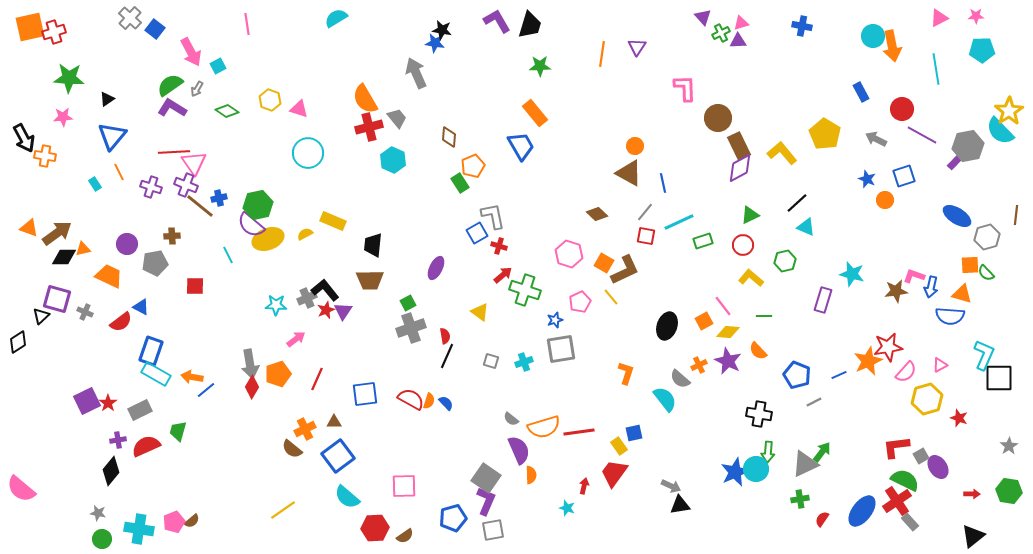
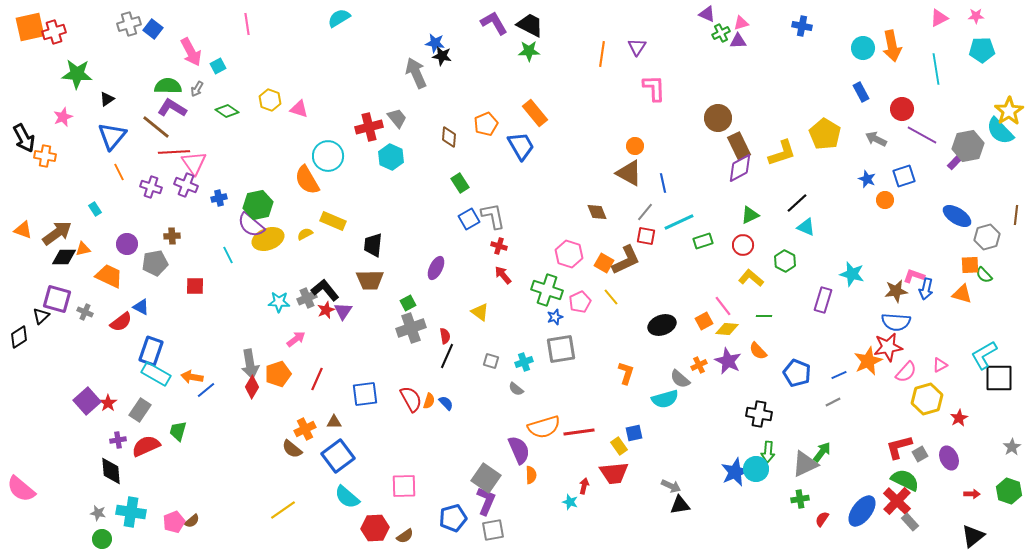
purple triangle at (703, 17): moved 4 px right, 3 px up; rotated 24 degrees counterclockwise
gray cross at (130, 18): moved 1 px left, 6 px down; rotated 30 degrees clockwise
cyan semicircle at (336, 18): moved 3 px right
purple L-shape at (497, 21): moved 3 px left, 2 px down
black trapezoid at (530, 25): rotated 80 degrees counterclockwise
blue square at (155, 29): moved 2 px left
black star at (442, 30): moved 26 px down
cyan circle at (873, 36): moved 10 px left, 12 px down
green star at (540, 66): moved 11 px left, 15 px up
green star at (69, 78): moved 8 px right, 4 px up
green semicircle at (170, 85): moved 2 px left, 1 px down; rotated 36 degrees clockwise
pink L-shape at (685, 88): moved 31 px left
orange semicircle at (365, 99): moved 58 px left, 81 px down
pink star at (63, 117): rotated 18 degrees counterclockwise
cyan circle at (308, 153): moved 20 px right, 3 px down
yellow L-shape at (782, 153): rotated 112 degrees clockwise
cyan hexagon at (393, 160): moved 2 px left, 3 px up
orange pentagon at (473, 166): moved 13 px right, 42 px up
cyan rectangle at (95, 184): moved 25 px down
brown line at (200, 206): moved 44 px left, 79 px up
brown diamond at (597, 214): moved 2 px up; rotated 25 degrees clockwise
orange triangle at (29, 228): moved 6 px left, 2 px down
blue square at (477, 233): moved 8 px left, 14 px up
green hexagon at (785, 261): rotated 20 degrees counterclockwise
brown L-shape at (625, 270): moved 1 px right, 10 px up
green semicircle at (986, 273): moved 2 px left, 2 px down
red arrow at (503, 275): rotated 90 degrees counterclockwise
blue arrow at (931, 287): moved 5 px left, 2 px down
green cross at (525, 290): moved 22 px right
cyan star at (276, 305): moved 3 px right, 3 px up
blue semicircle at (950, 316): moved 54 px left, 6 px down
blue star at (555, 320): moved 3 px up
black ellipse at (667, 326): moved 5 px left, 1 px up; rotated 52 degrees clockwise
yellow diamond at (728, 332): moved 1 px left, 3 px up
black diamond at (18, 342): moved 1 px right, 5 px up
cyan L-shape at (984, 355): rotated 144 degrees counterclockwise
blue pentagon at (797, 375): moved 2 px up
red semicircle at (411, 399): rotated 32 degrees clockwise
cyan semicircle at (665, 399): rotated 112 degrees clockwise
purple square at (87, 401): rotated 16 degrees counterclockwise
gray line at (814, 402): moved 19 px right
gray rectangle at (140, 410): rotated 30 degrees counterclockwise
red star at (959, 418): rotated 24 degrees clockwise
gray semicircle at (511, 419): moved 5 px right, 30 px up
gray star at (1009, 446): moved 3 px right, 1 px down
red L-shape at (896, 447): moved 3 px right; rotated 8 degrees counterclockwise
gray square at (921, 456): moved 1 px left, 2 px up
purple ellipse at (938, 467): moved 11 px right, 9 px up; rotated 10 degrees clockwise
black diamond at (111, 471): rotated 44 degrees counterclockwise
red trapezoid at (614, 473): rotated 132 degrees counterclockwise
green hexagon at (1009, 491): rotated 10 degrees clockwise
red cross at (897, 501): rotated 12 degrees counterclockwise
cyan star at (567, 508): moved 3 px right, 6 px up
cyan cross at (139, 529): moved 8 px left, 17 px up
